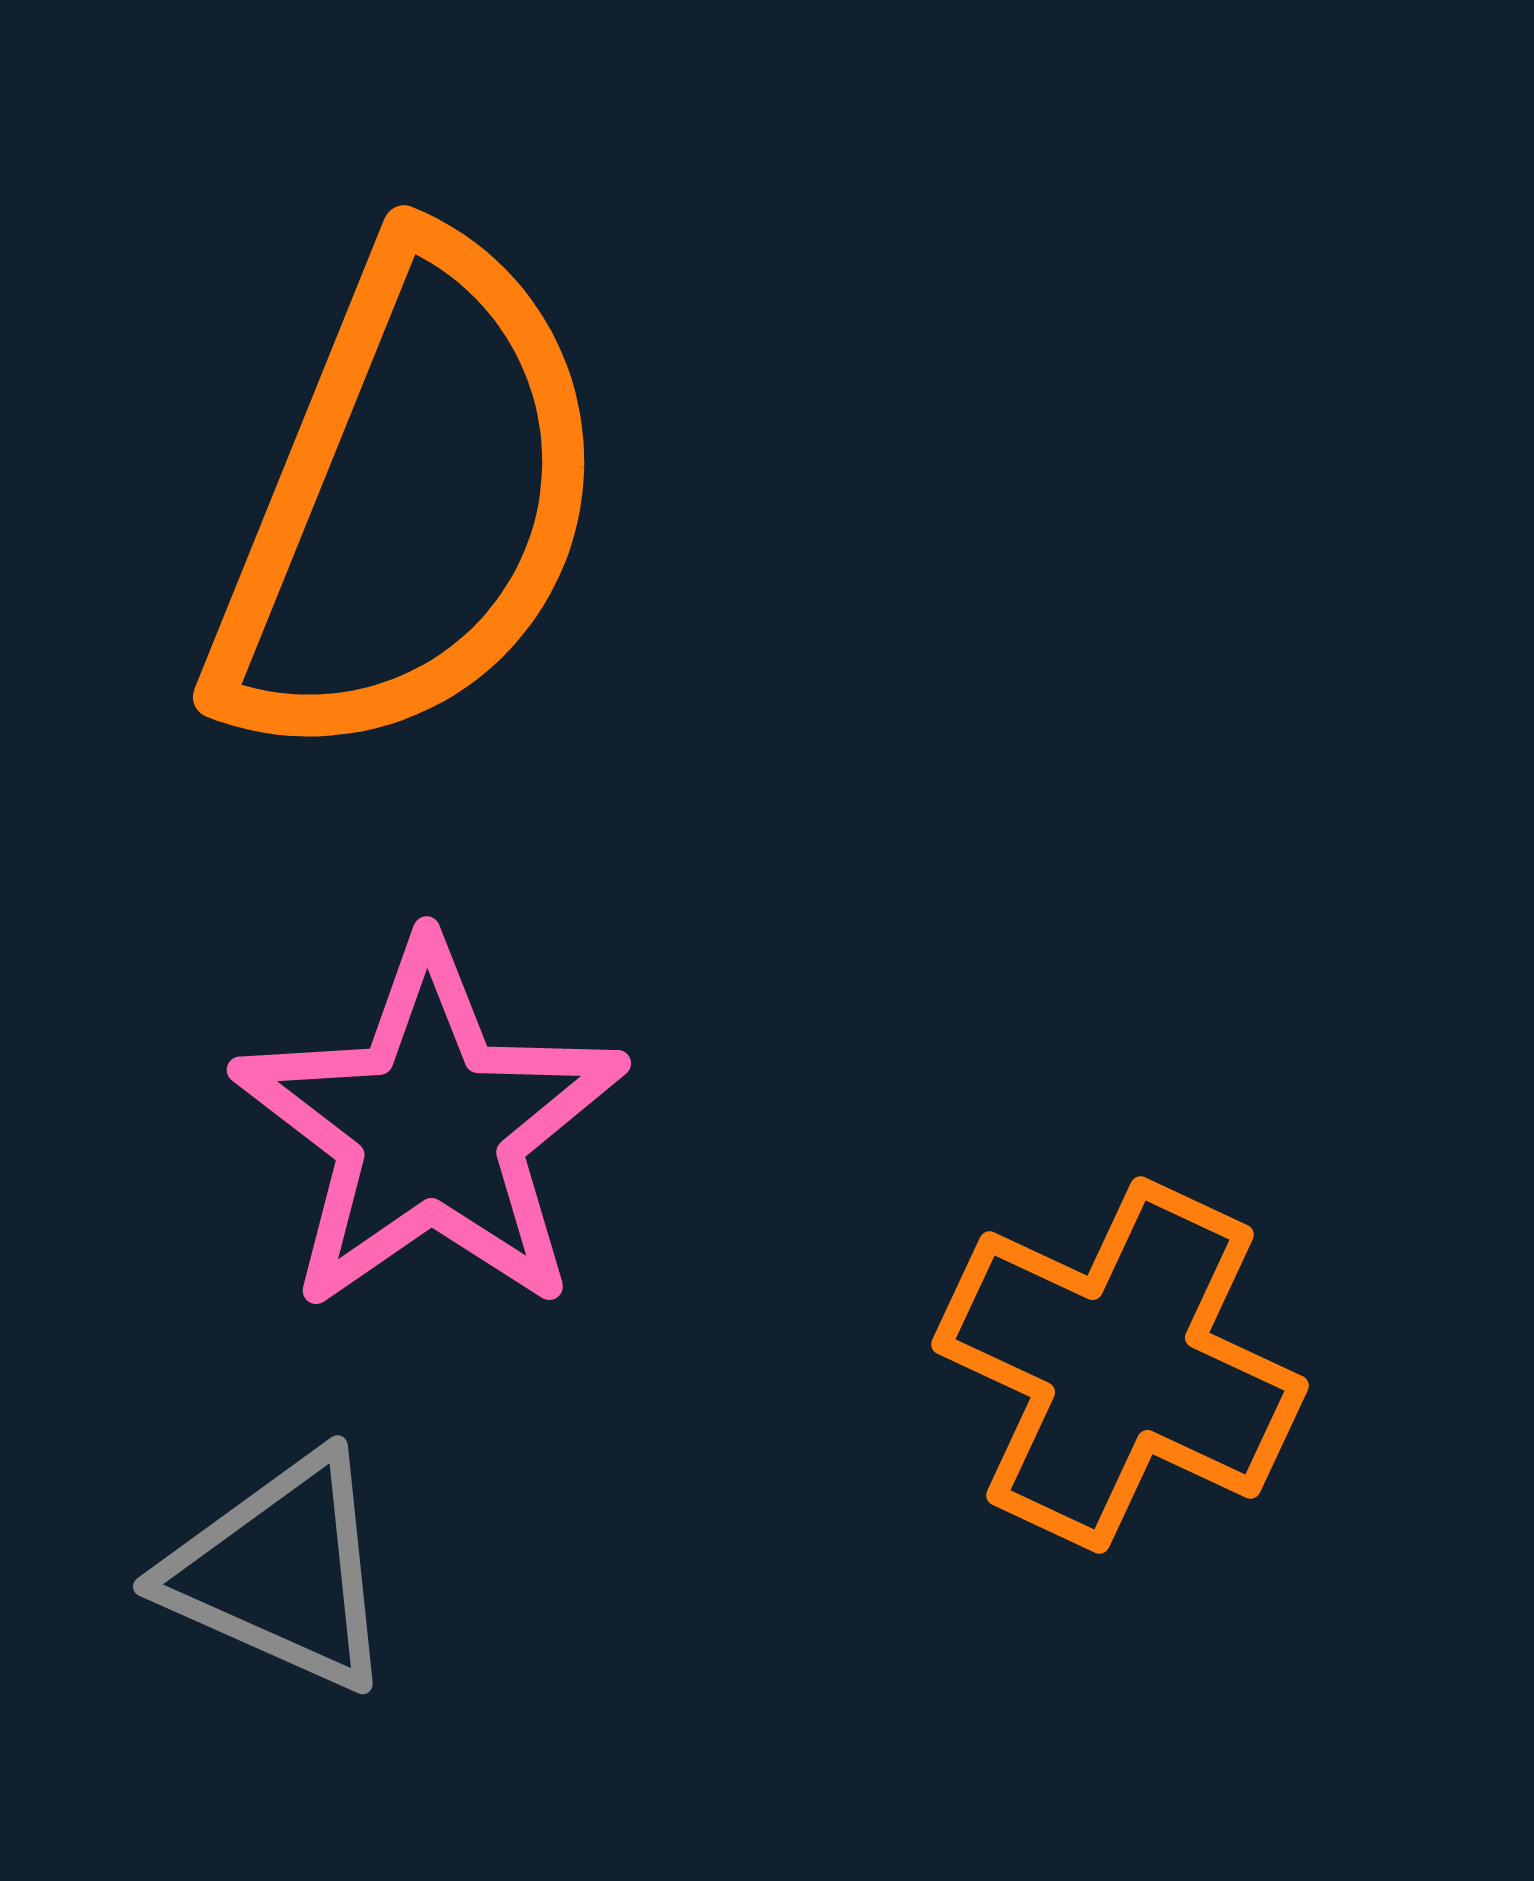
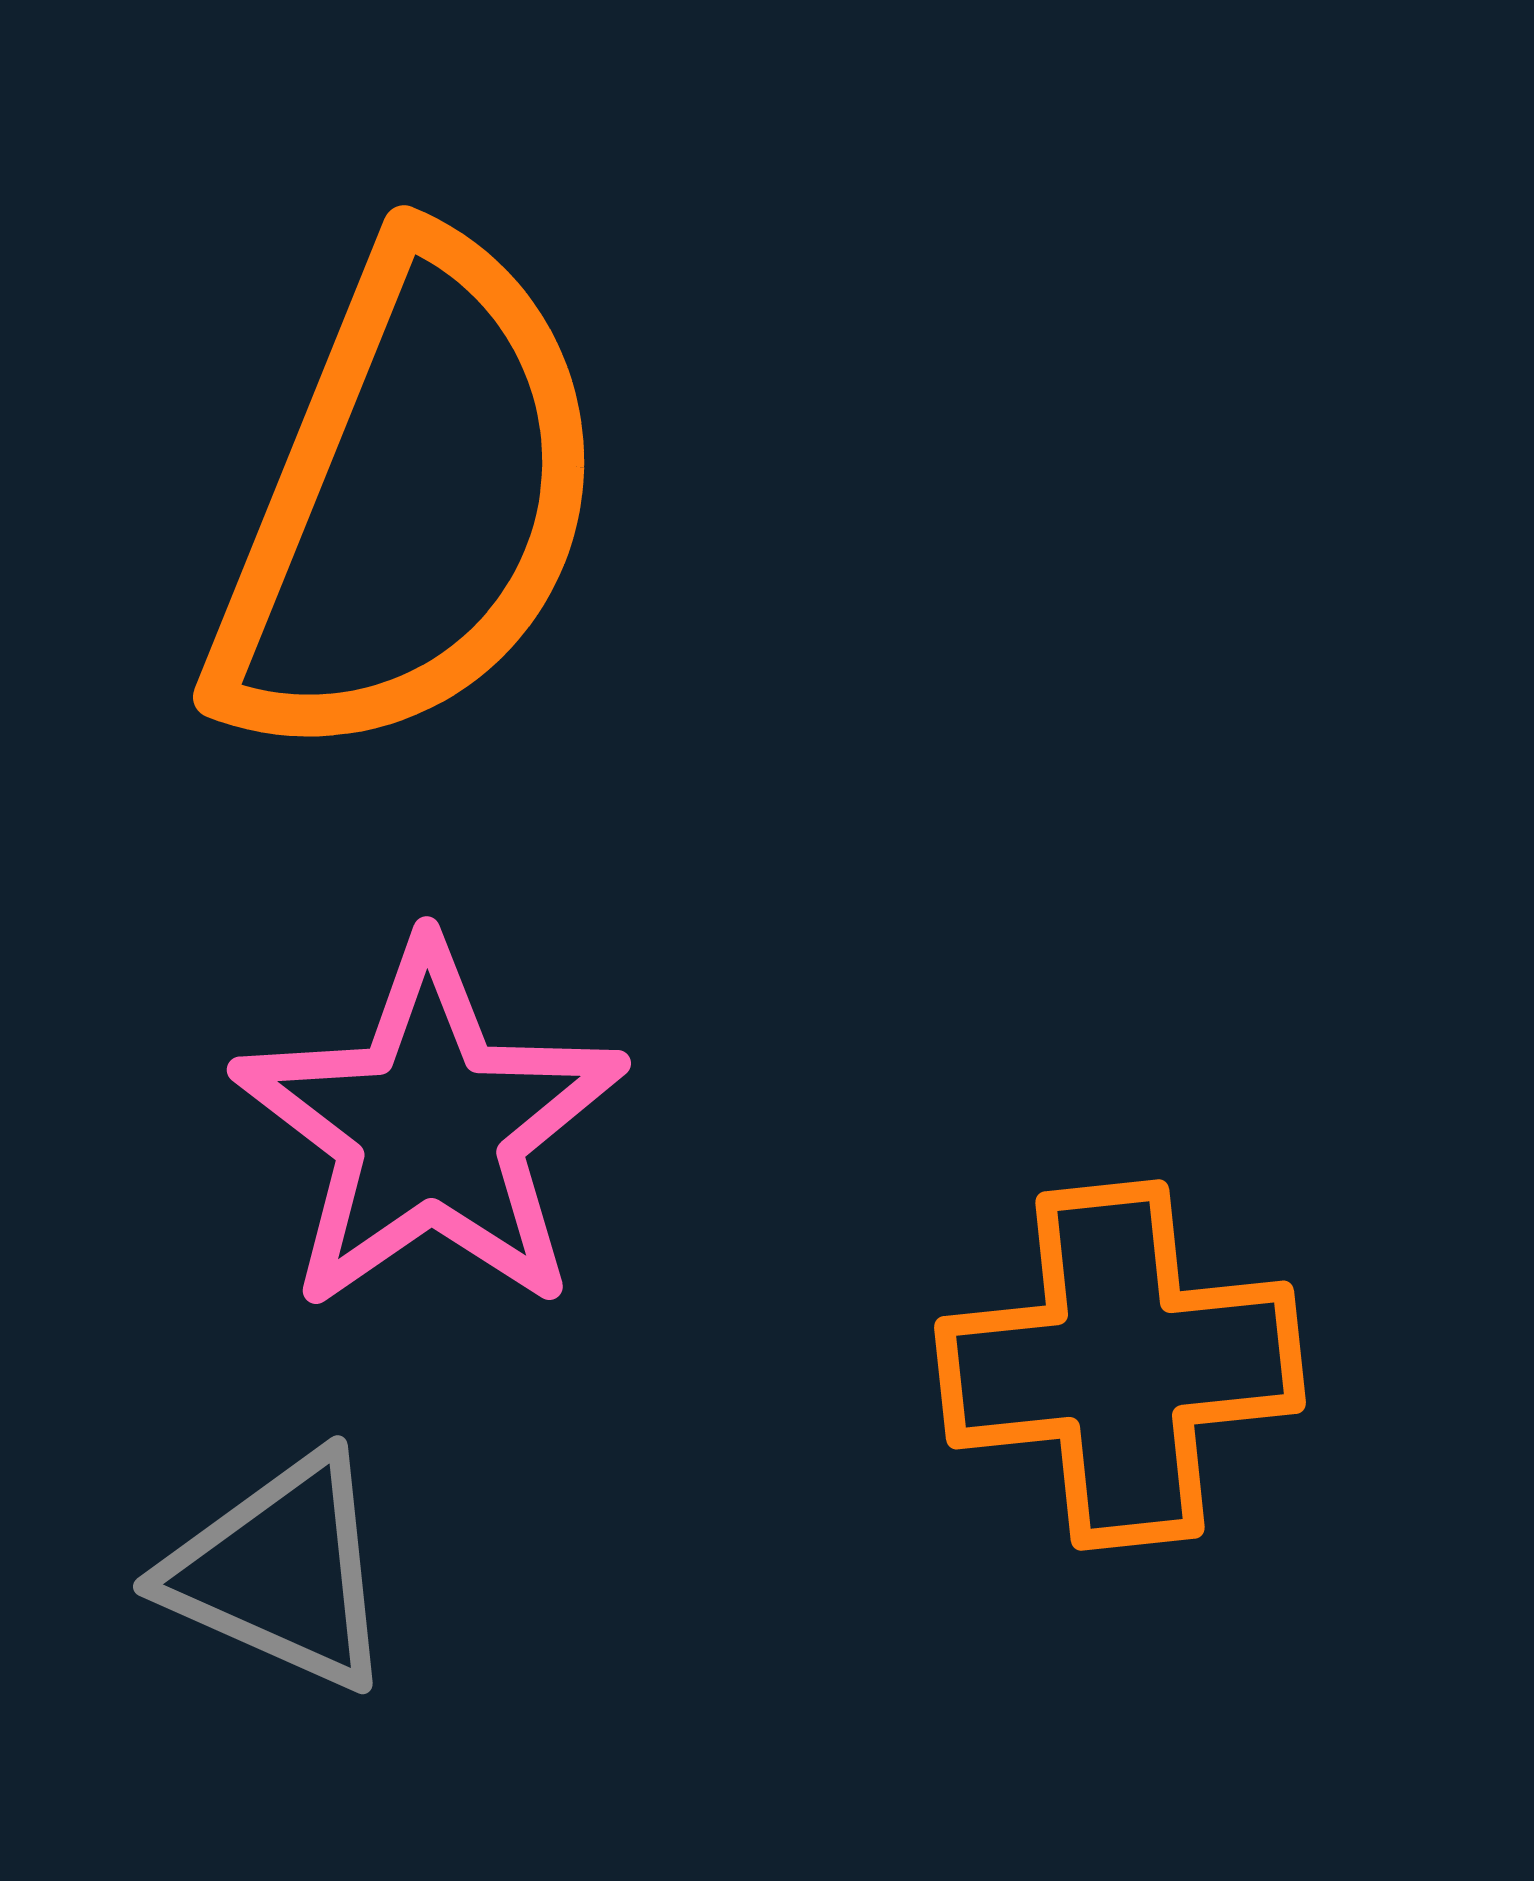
orange cross: rotated 31 degrees counterclockwise
